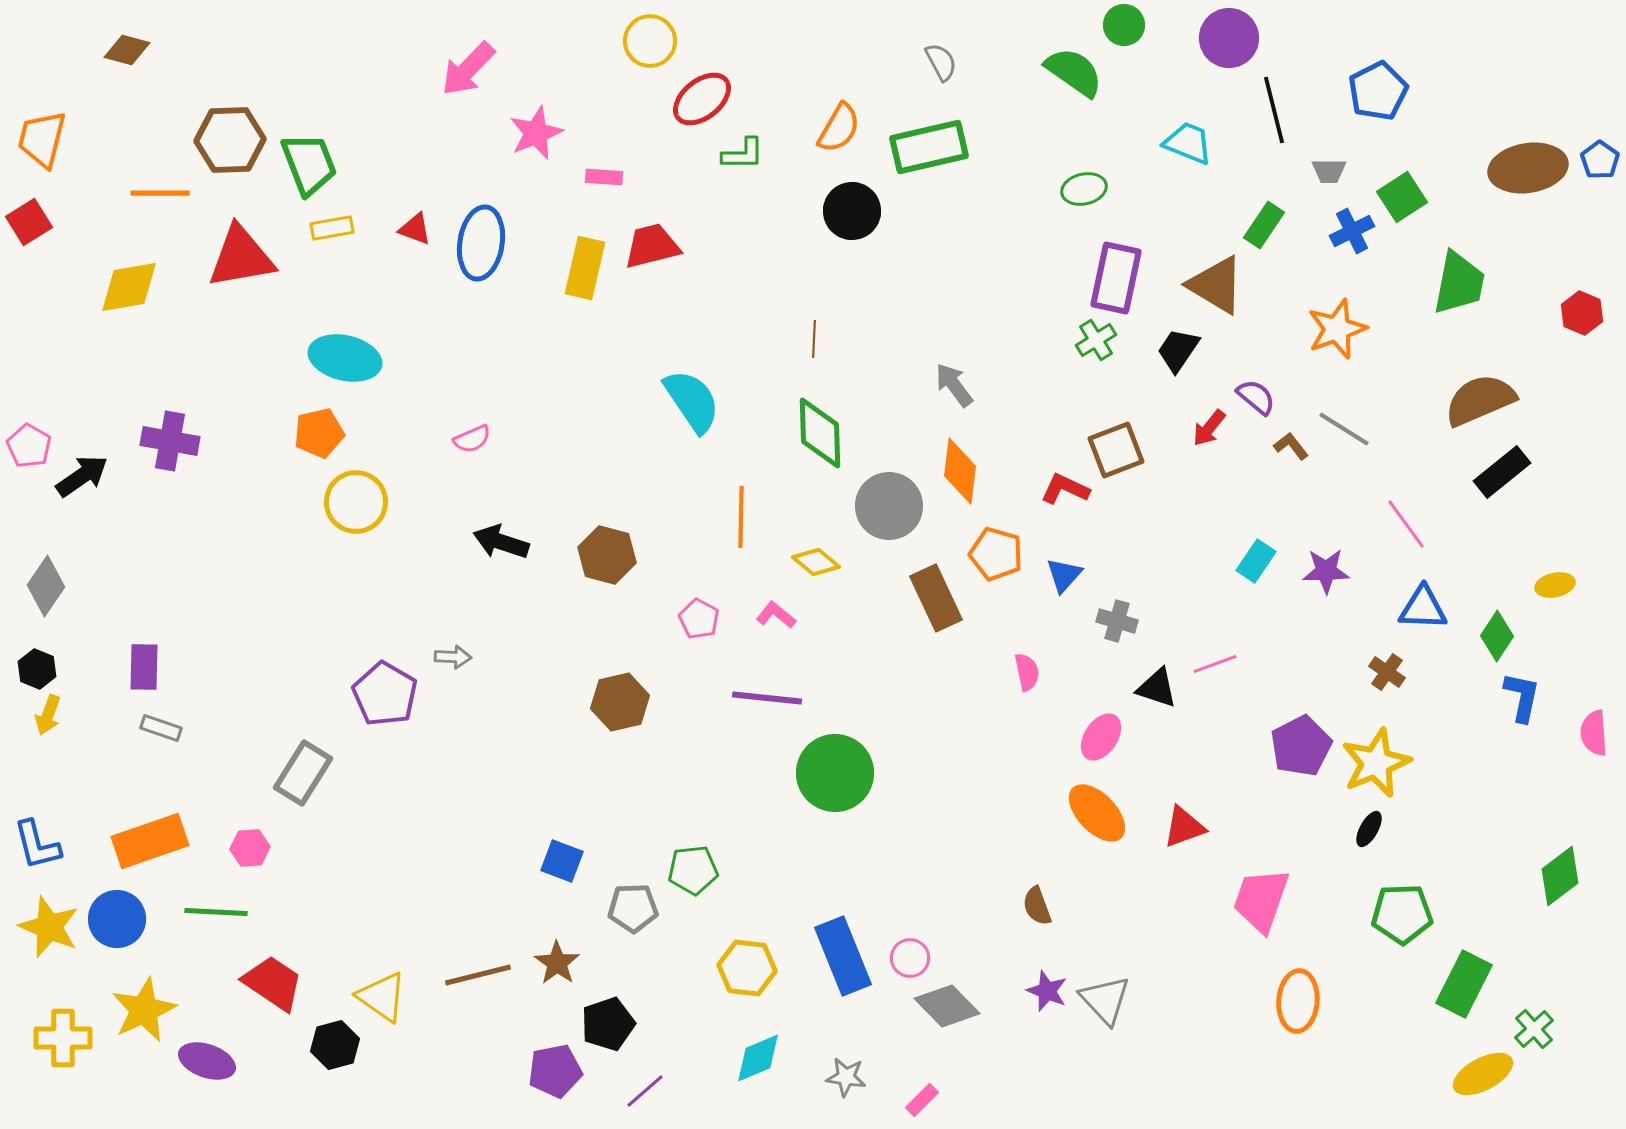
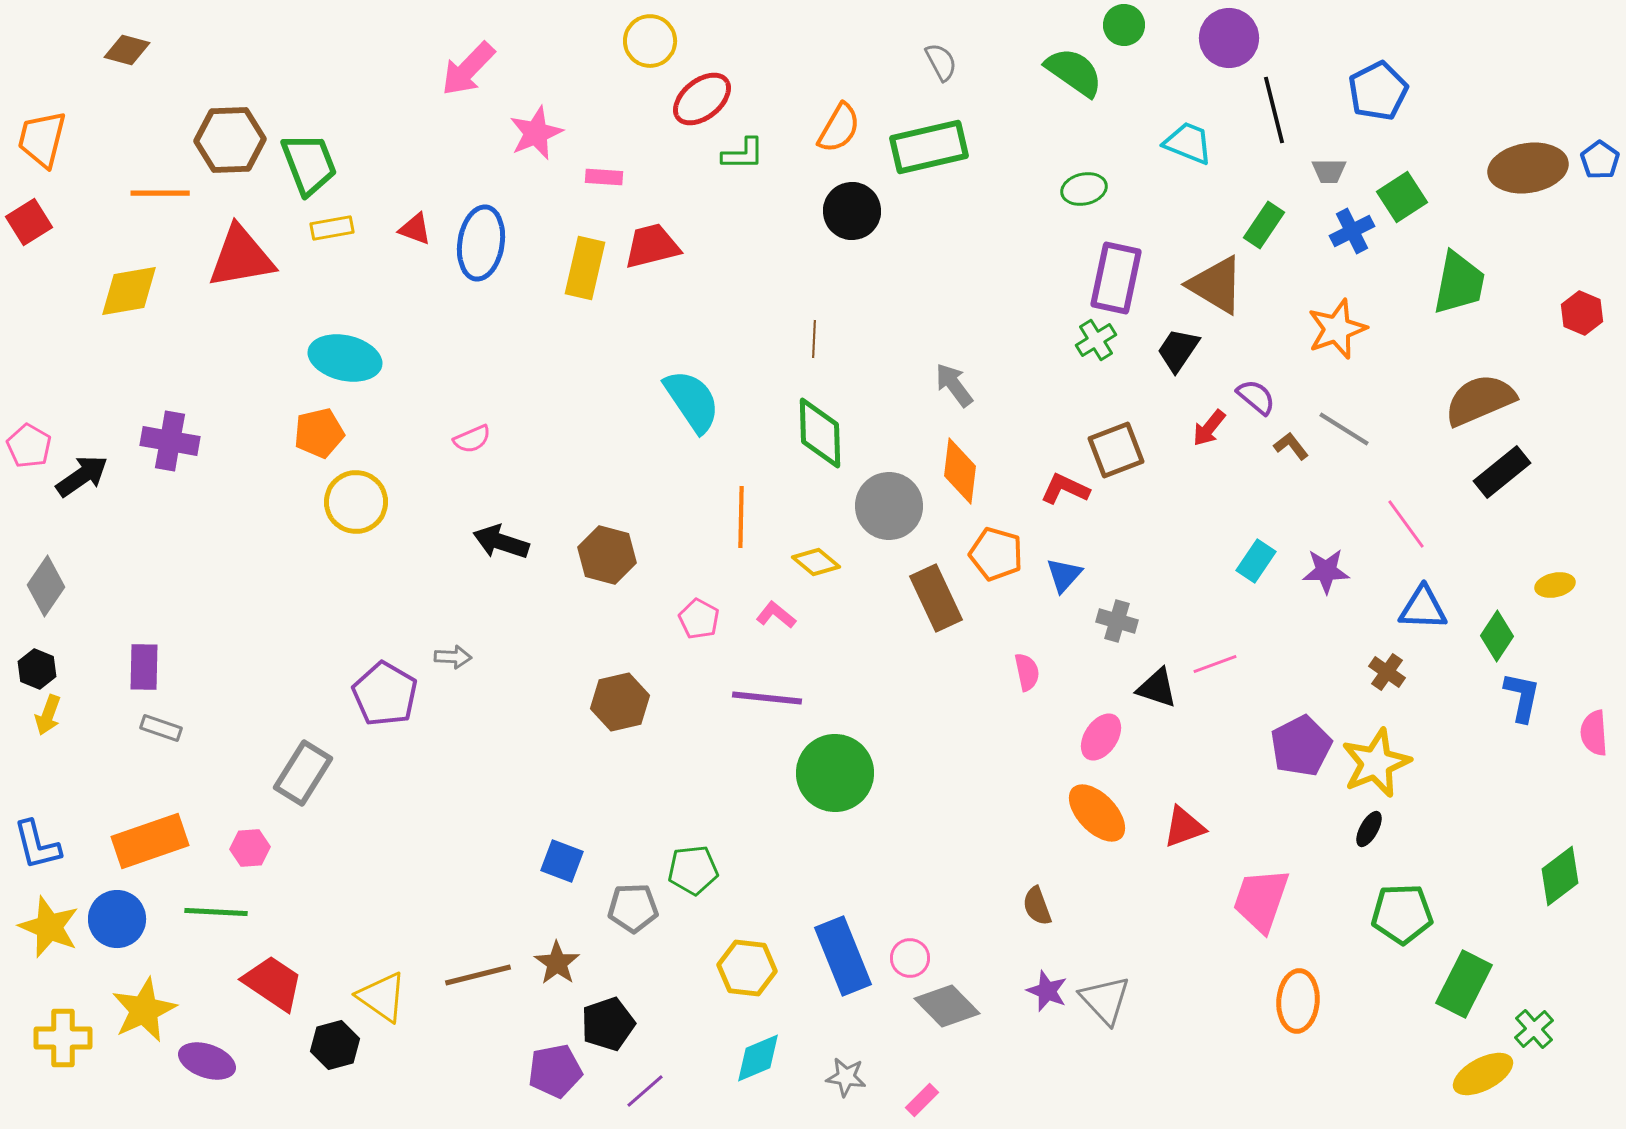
yellow diamond at (129, 287): moved 4 px down
